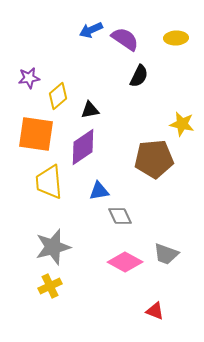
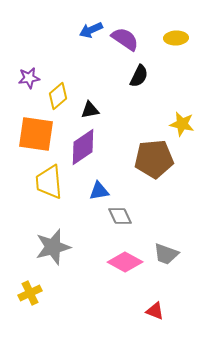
yellow cross: moved 20 px left, 7 px down
